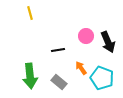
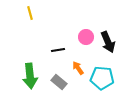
pink circle: moved 1 px down
orange arrow: moved 3 px left
cyan pentagon: rotated 15 degrees counterclockwise
